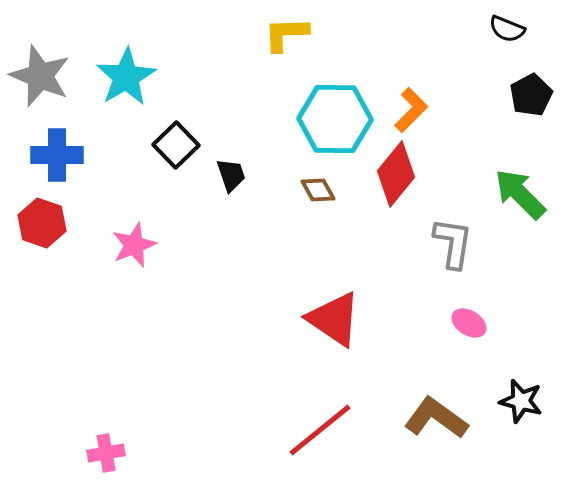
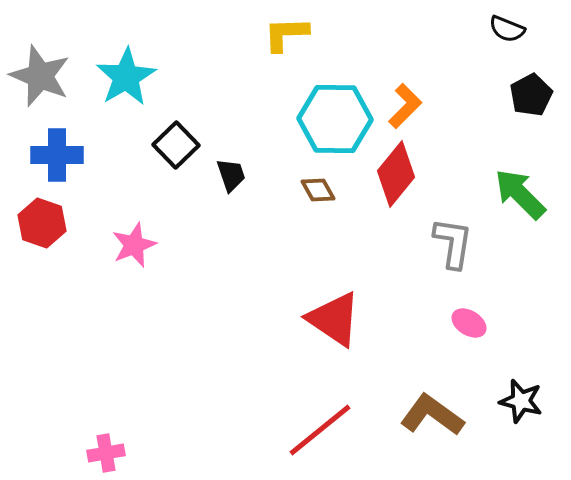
orange L-shape: moved 6 px left, 4 px up
brown L-shape: moved 4 px left, 3 px up
